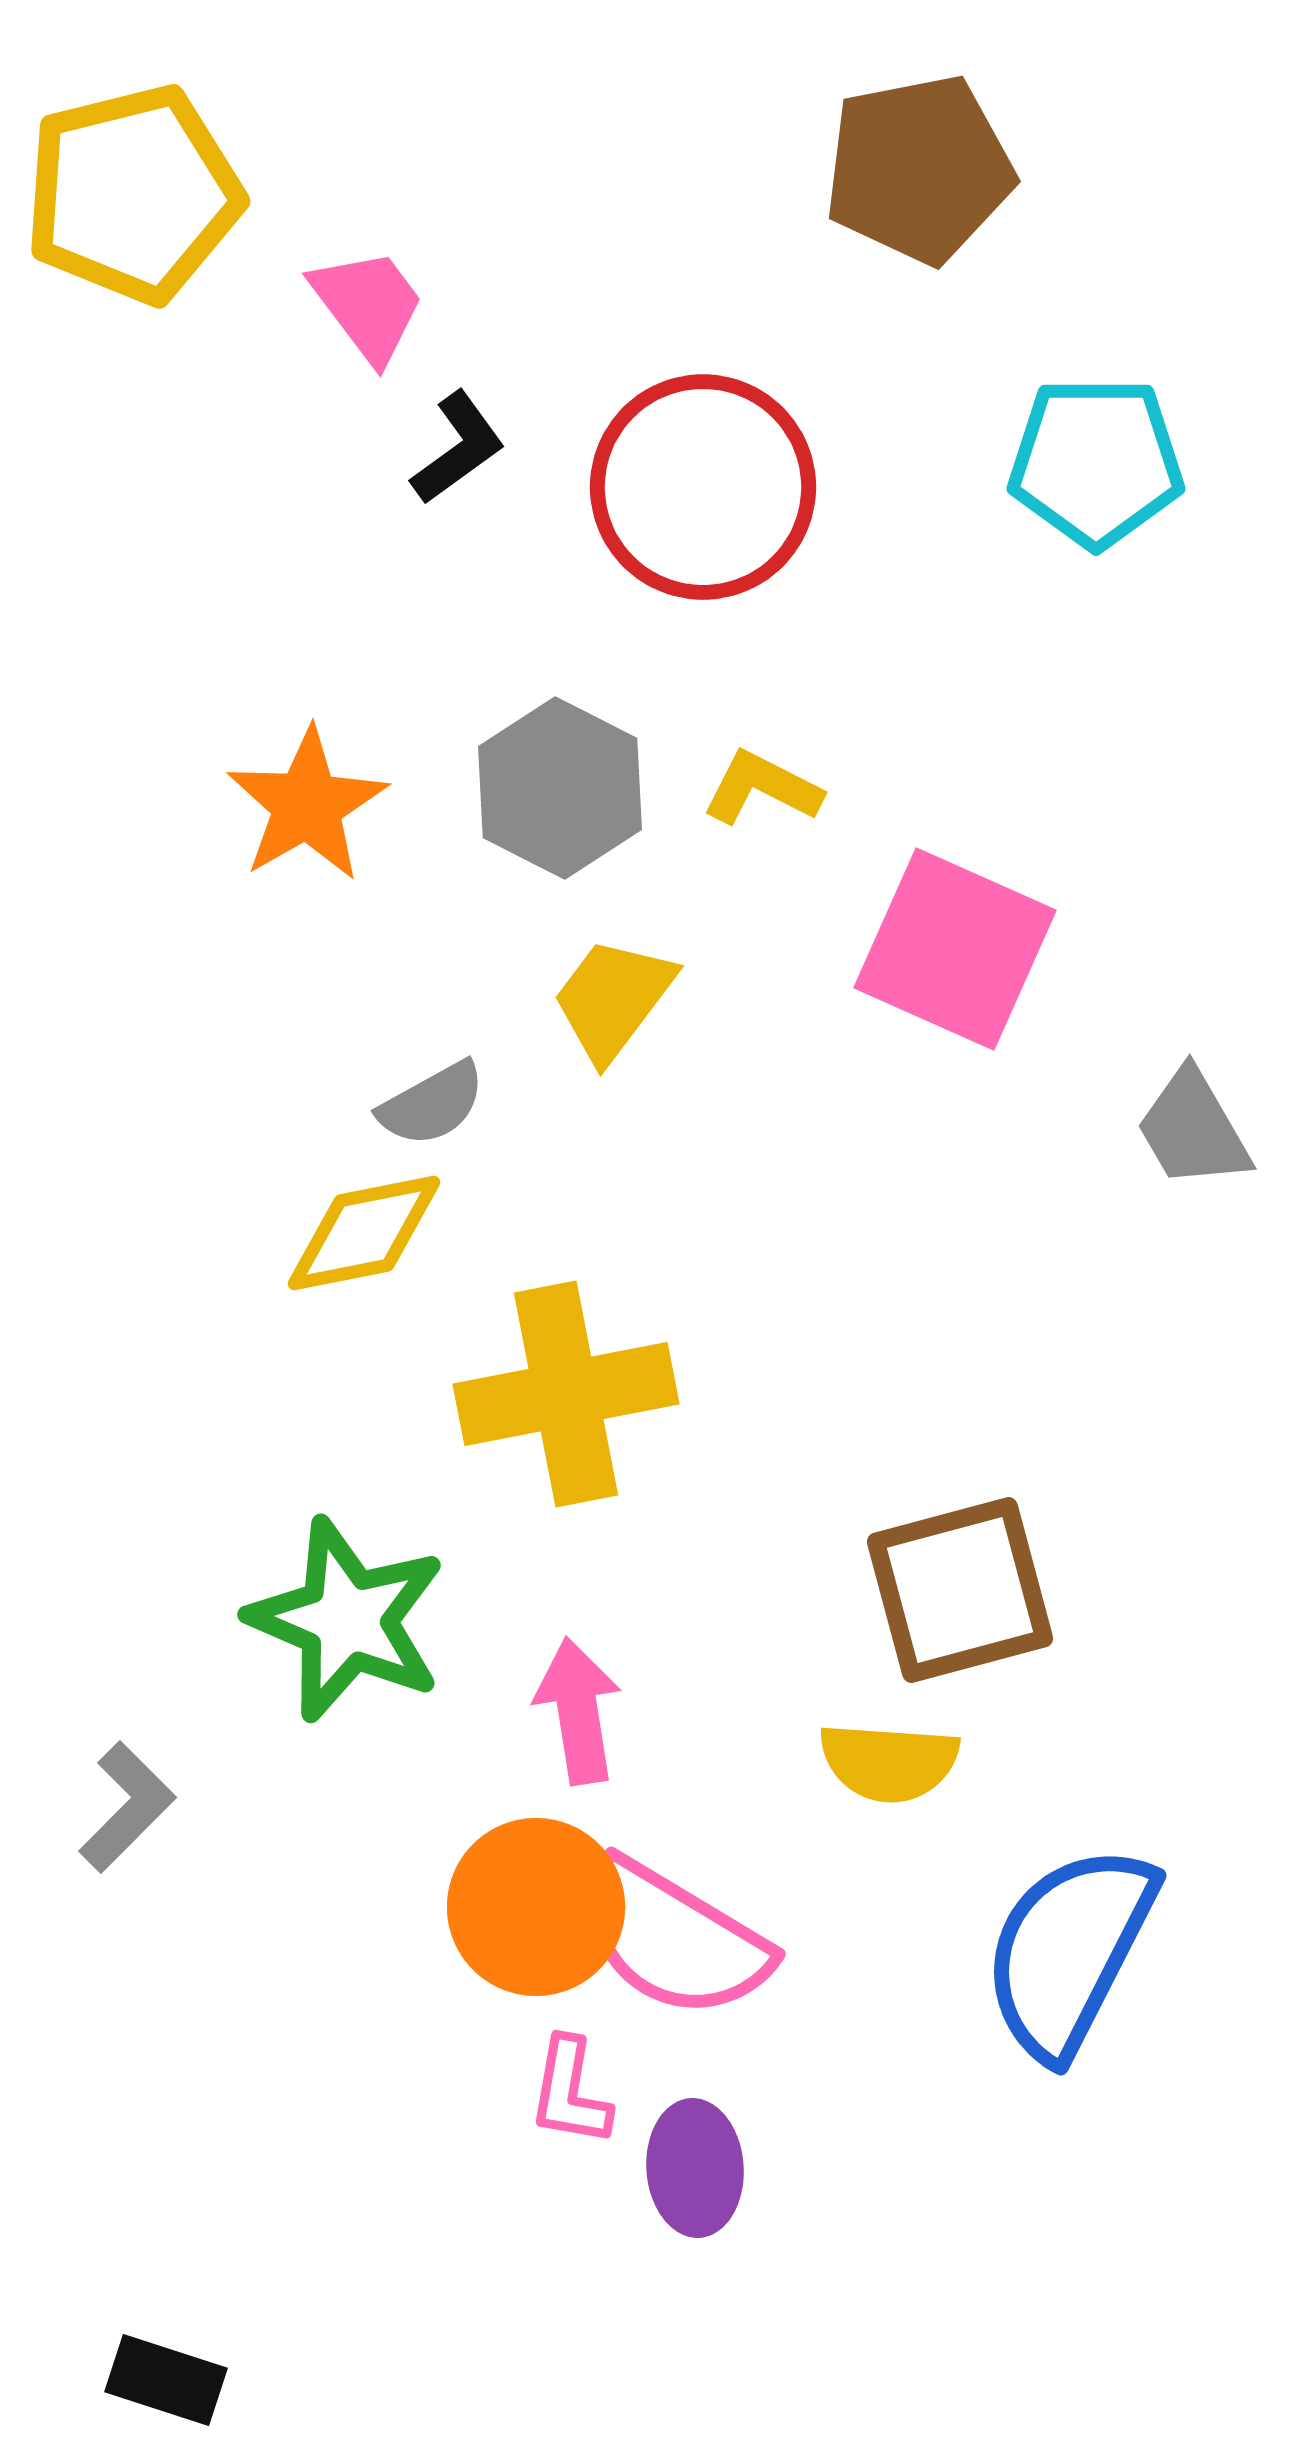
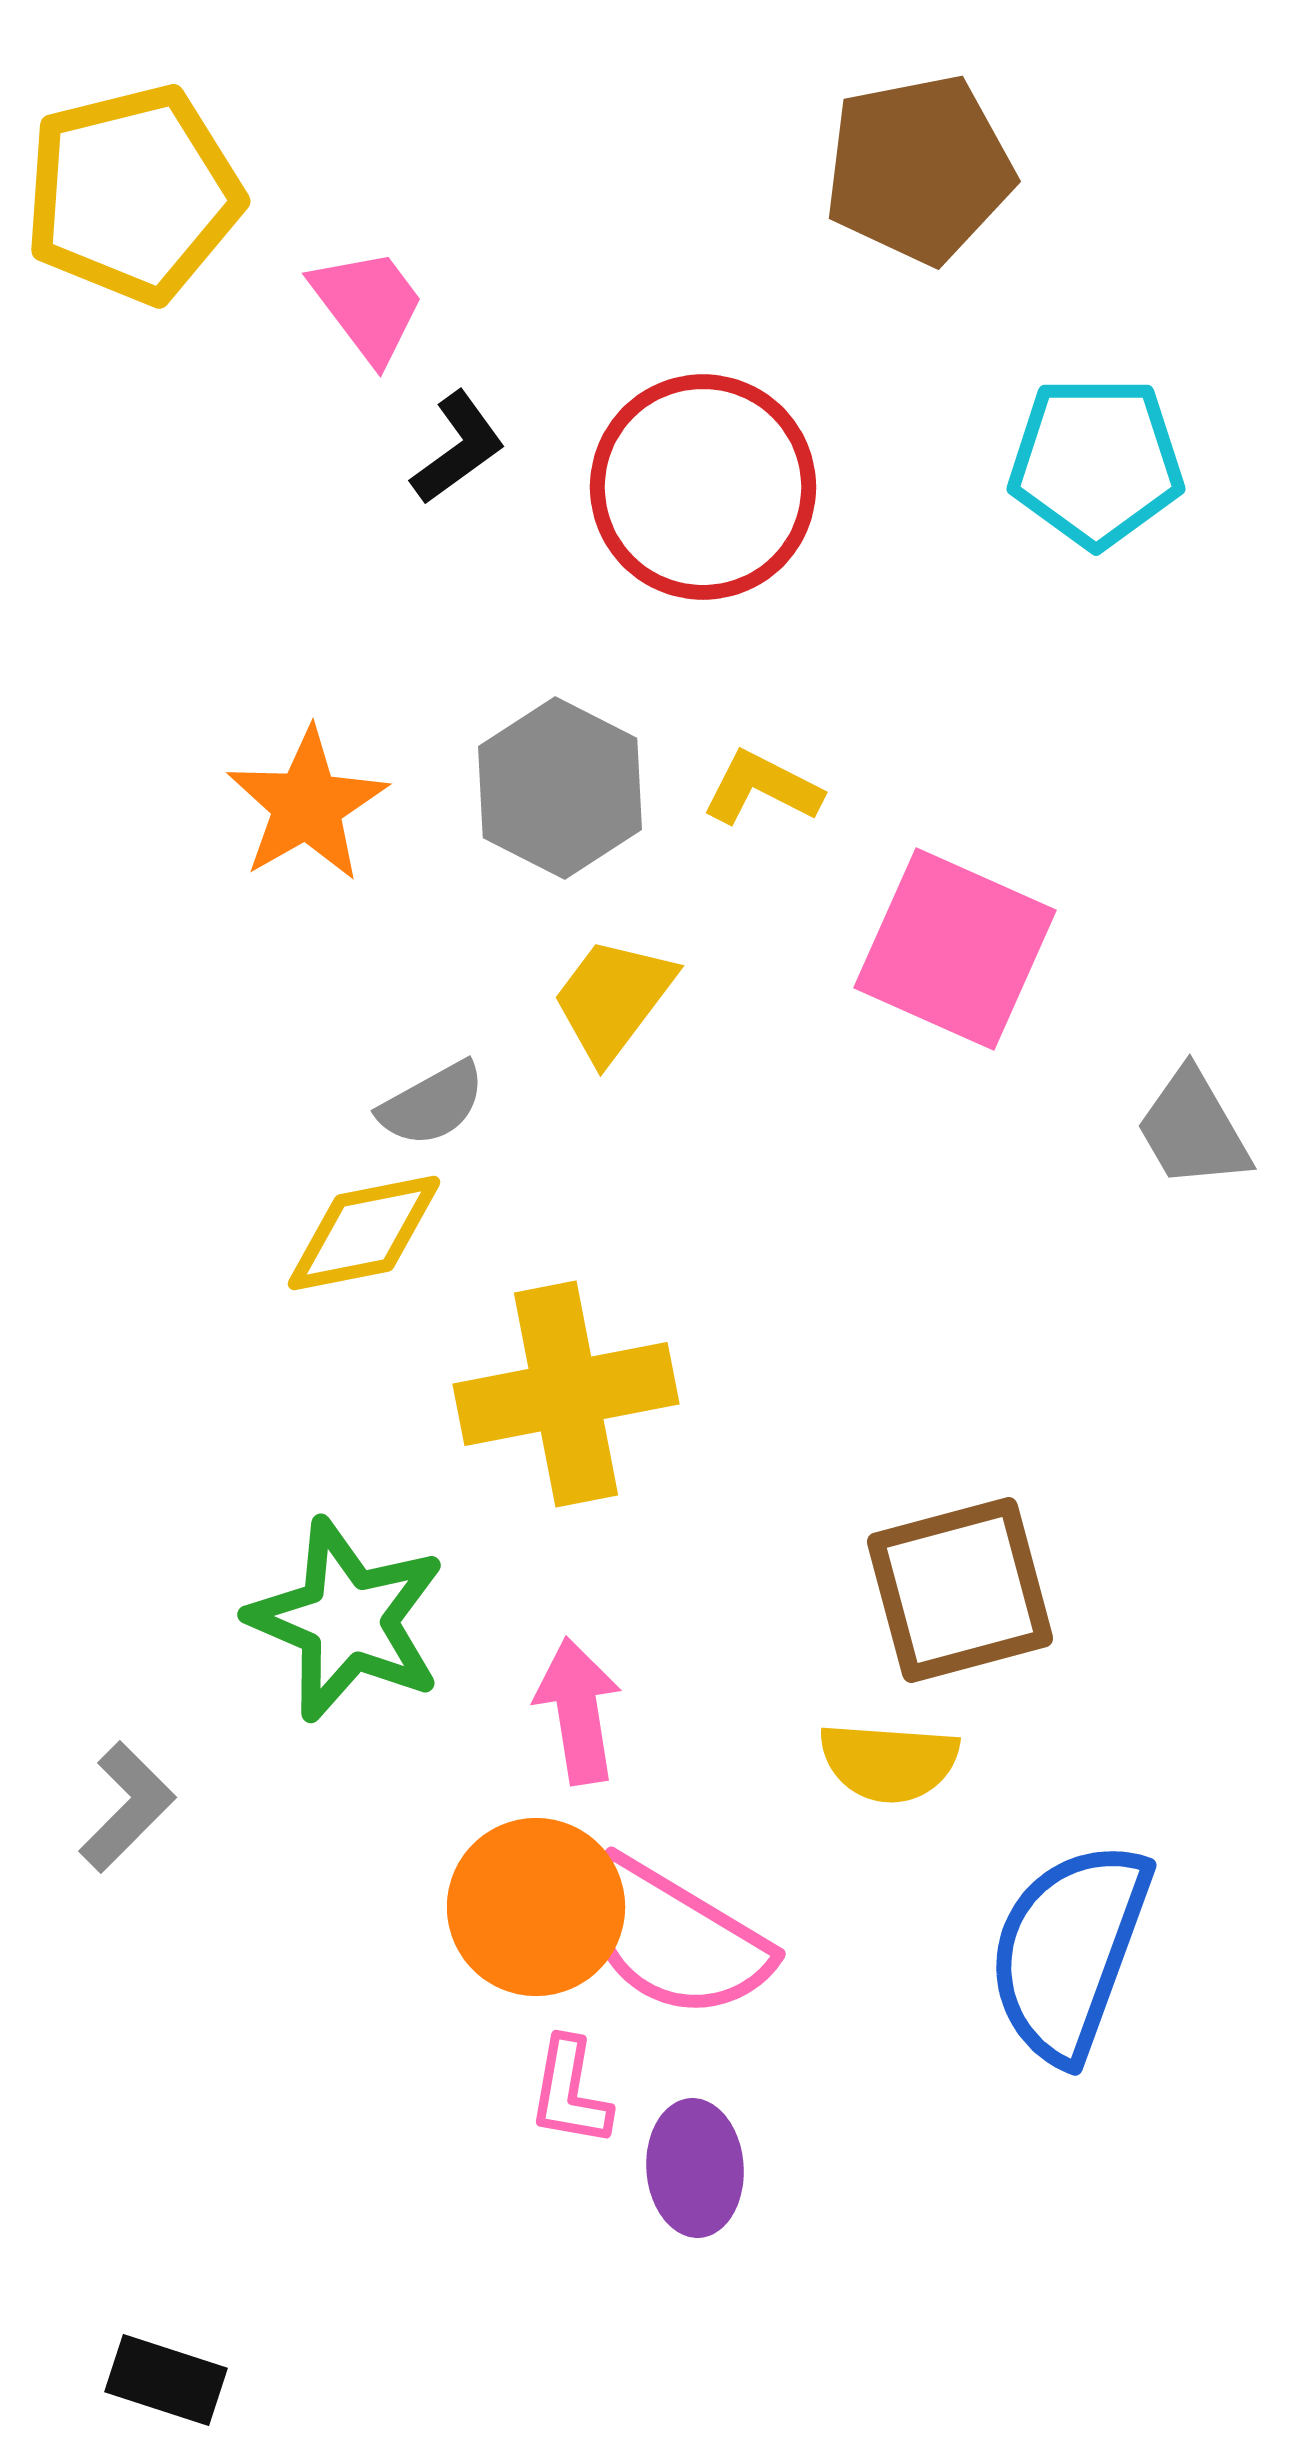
blue semicircle: rotated 7 degrees counterclockwise
